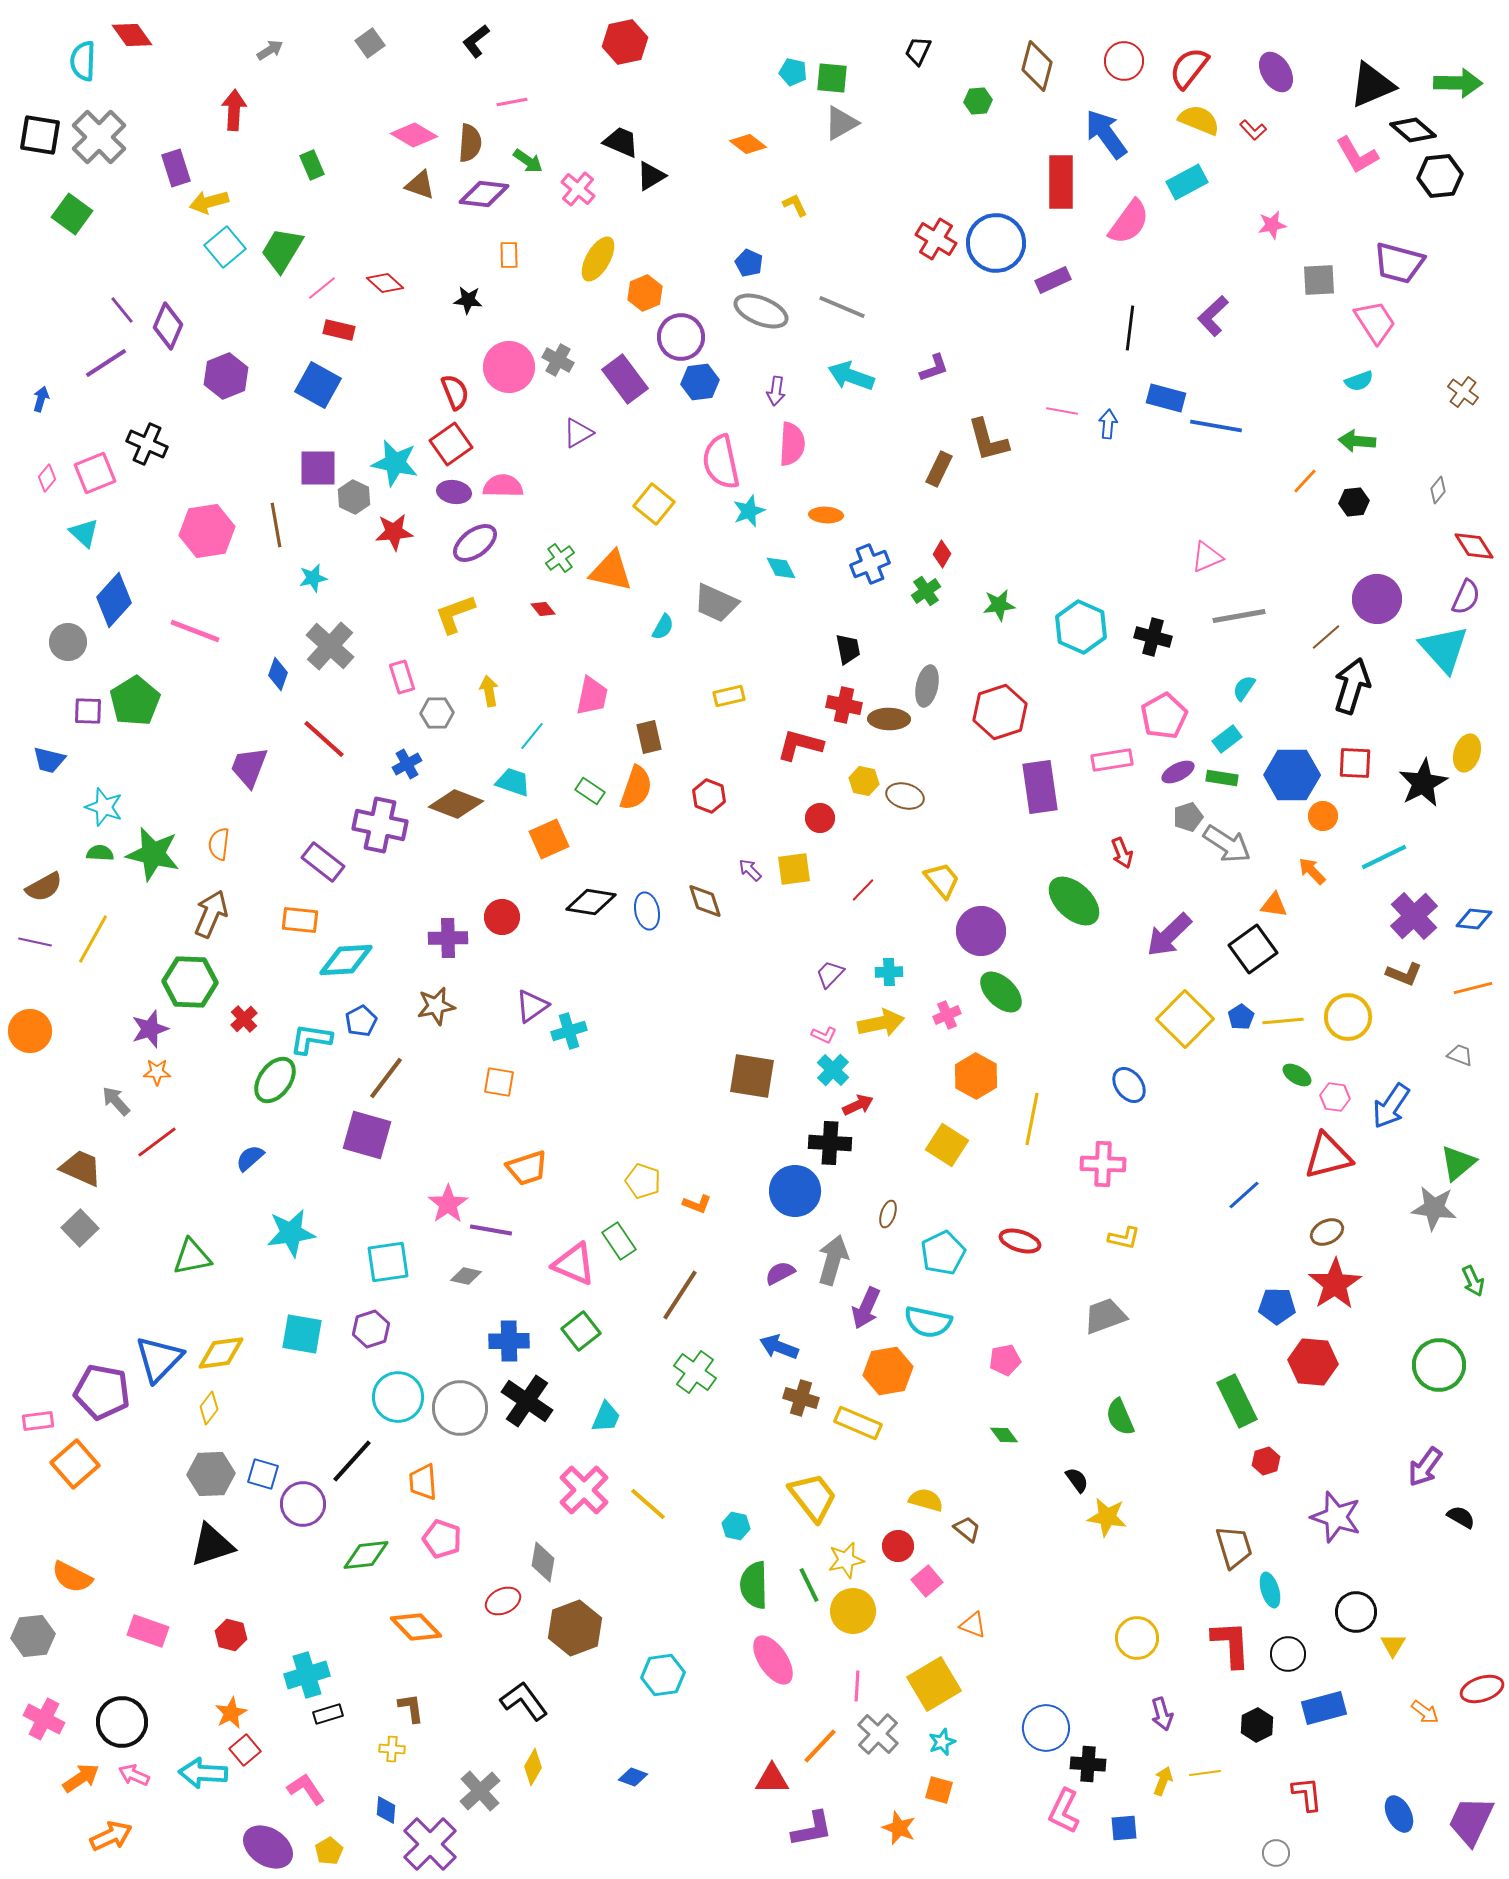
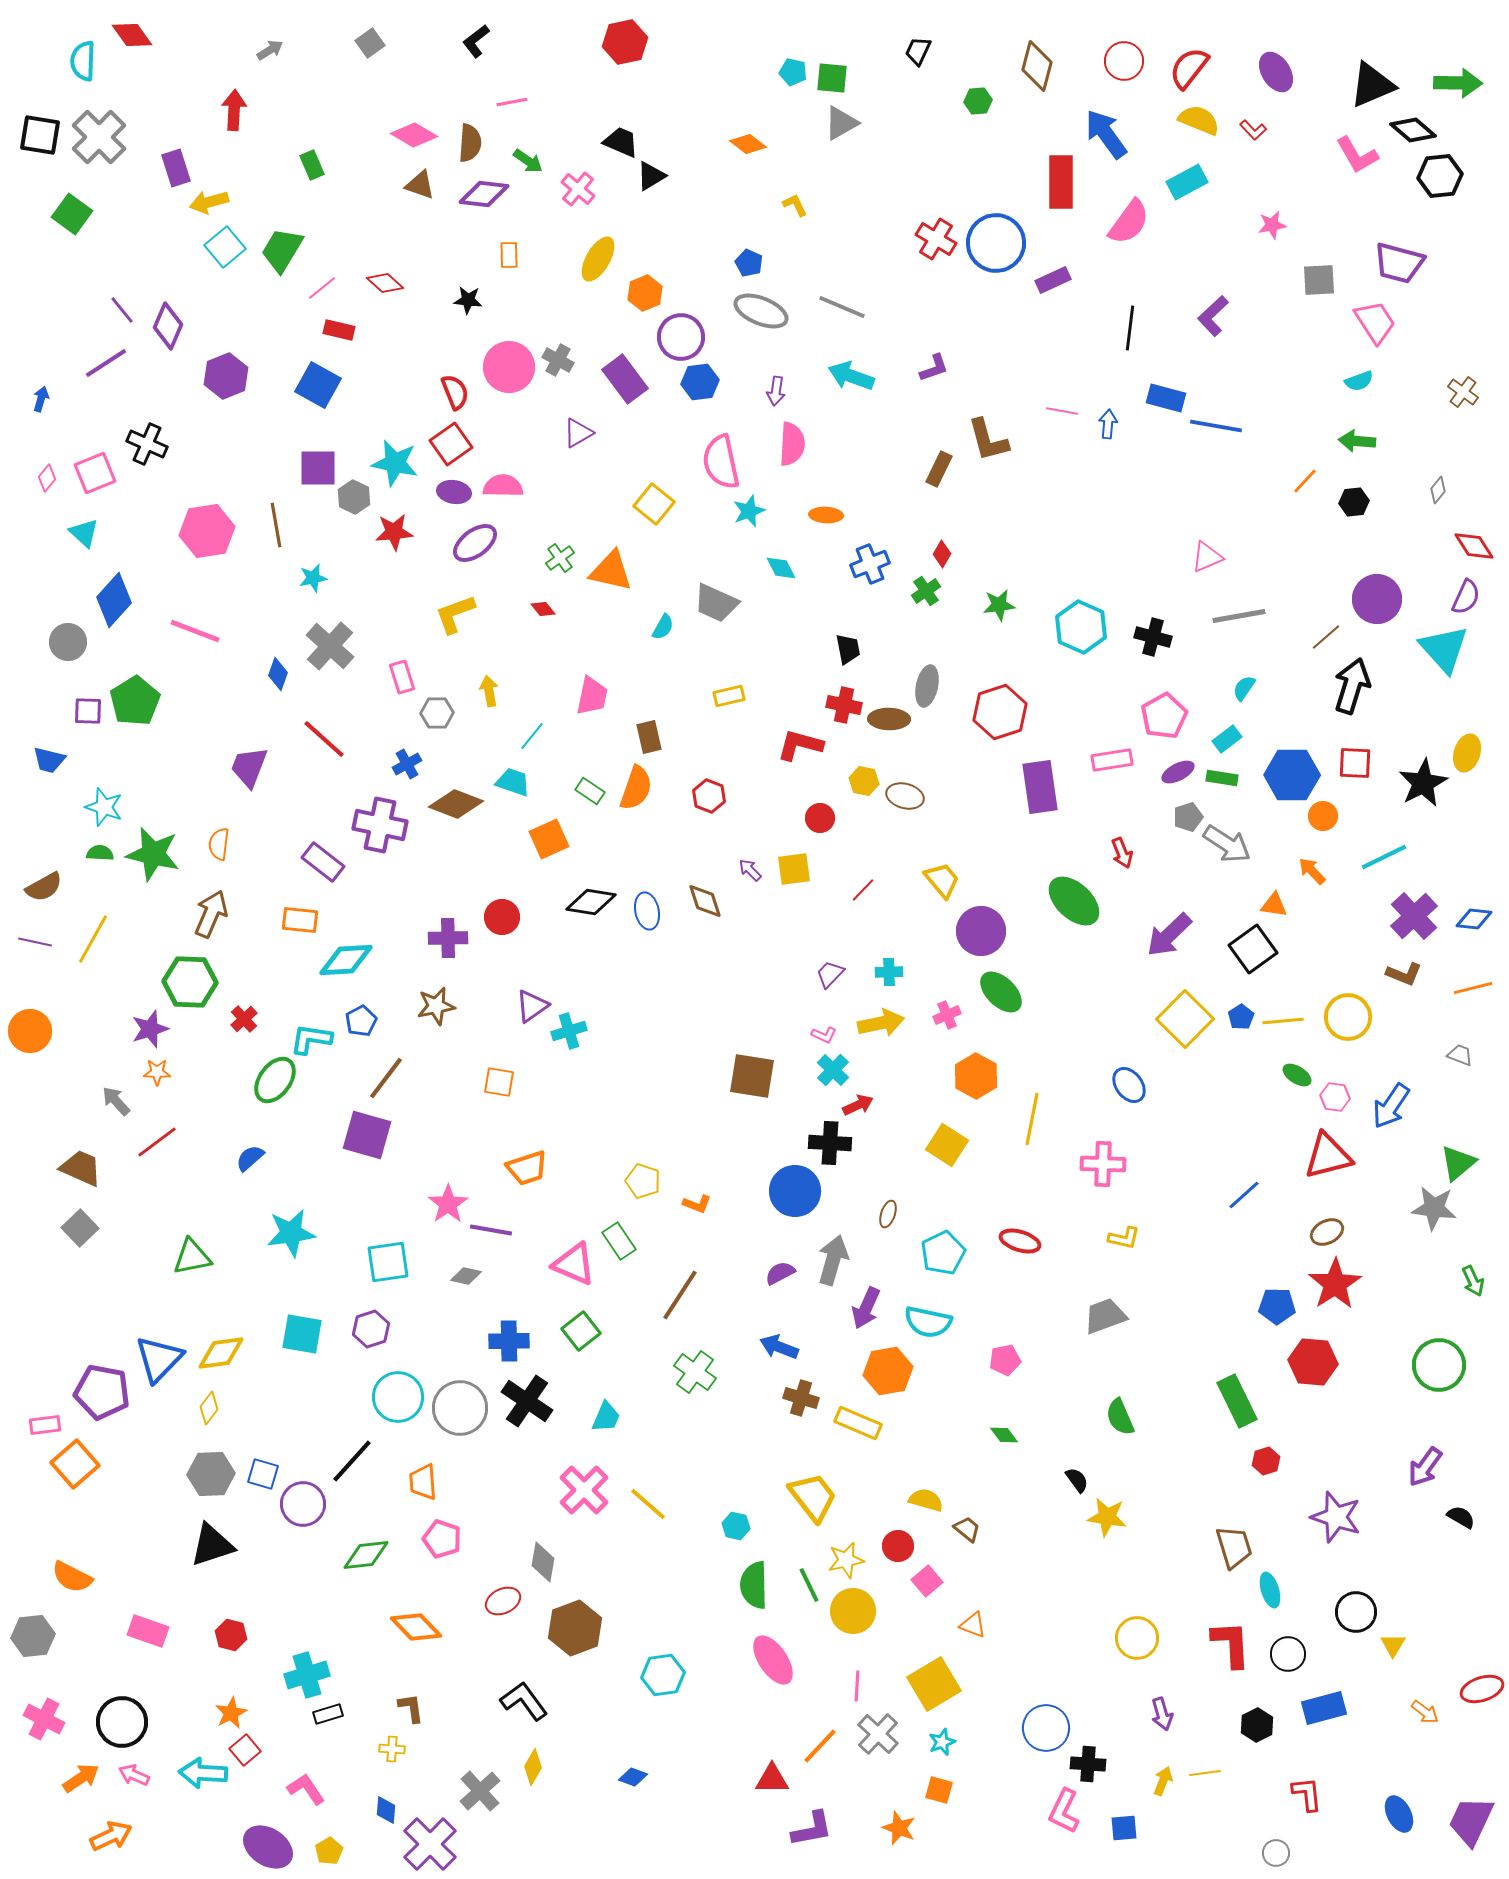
pink rectangle at (38, 1421): moved 7 px right, 4 px down
